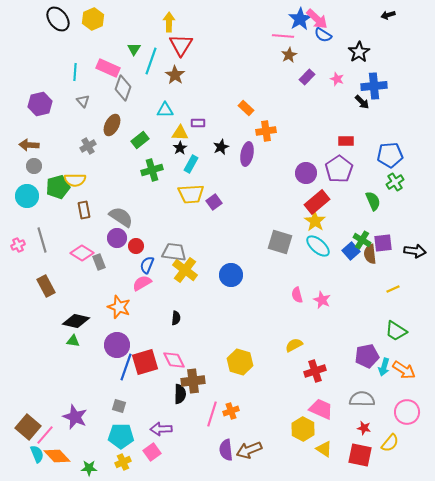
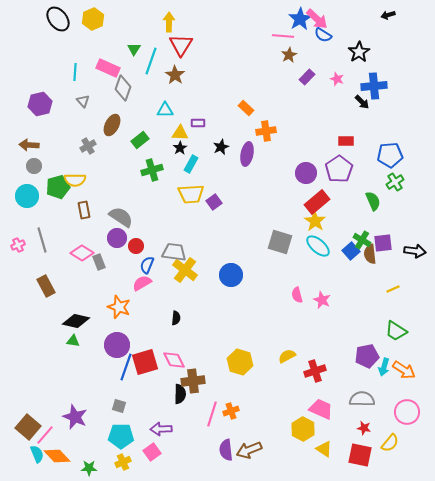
yellow semicircle at (294, 345): moved 7 px left, 11 px down
